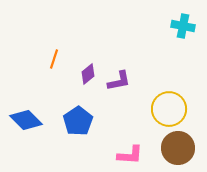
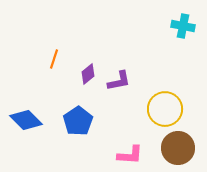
yellow circle: moved 4 px left
